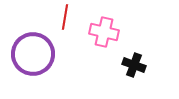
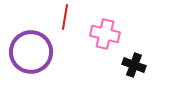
pink cross: moved 1 px right, 2 px down
purple circle: moved 2 px left, 2 px up
